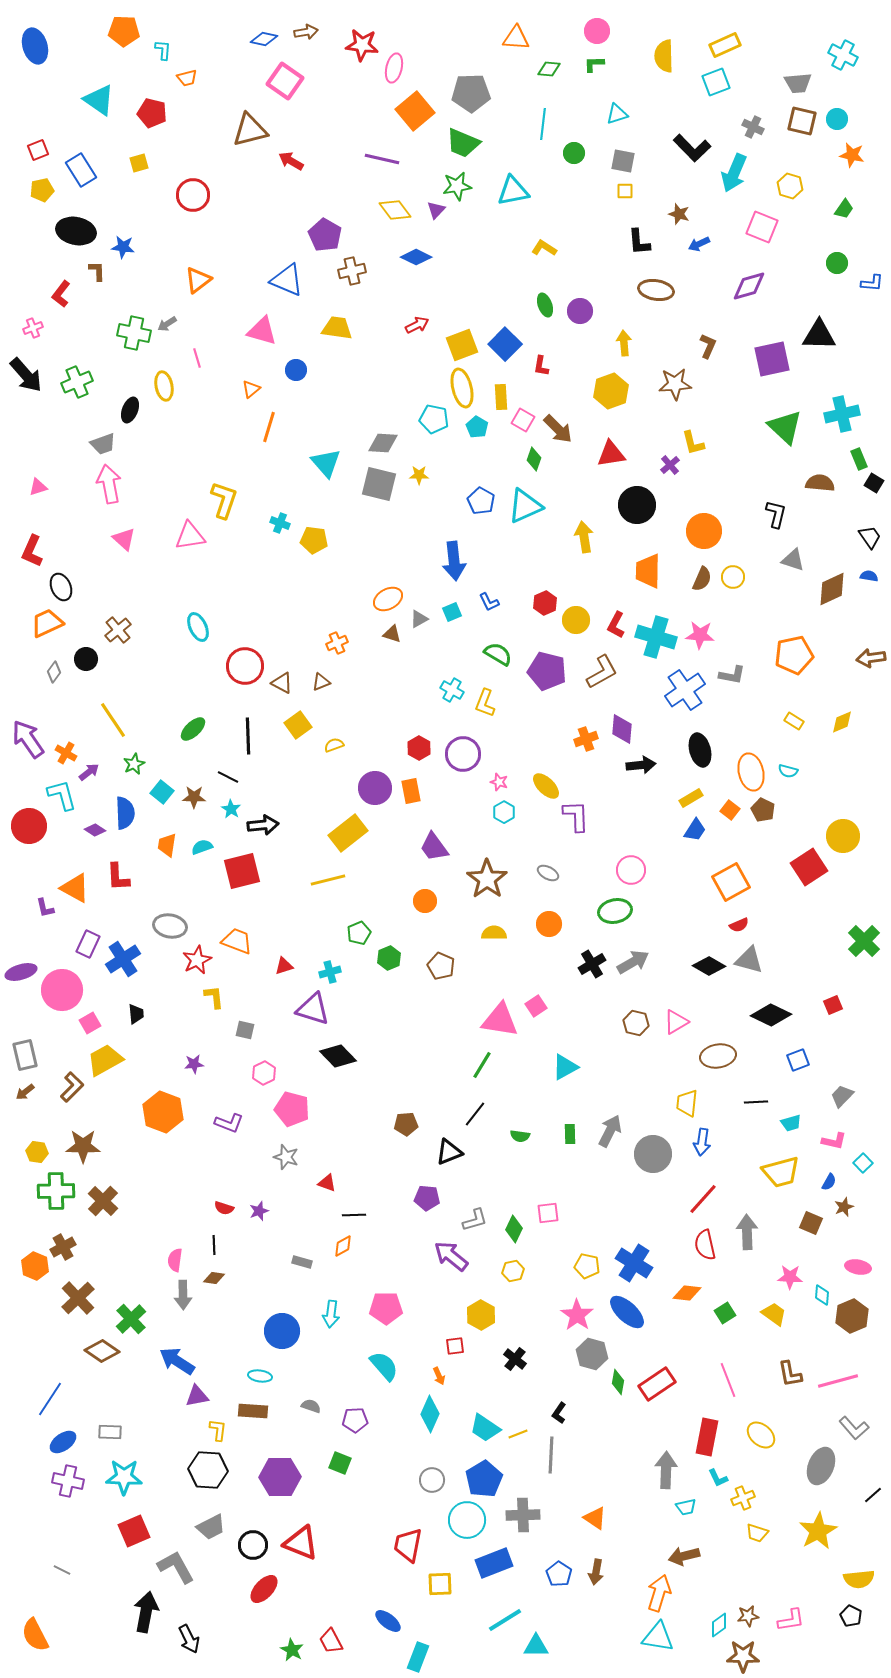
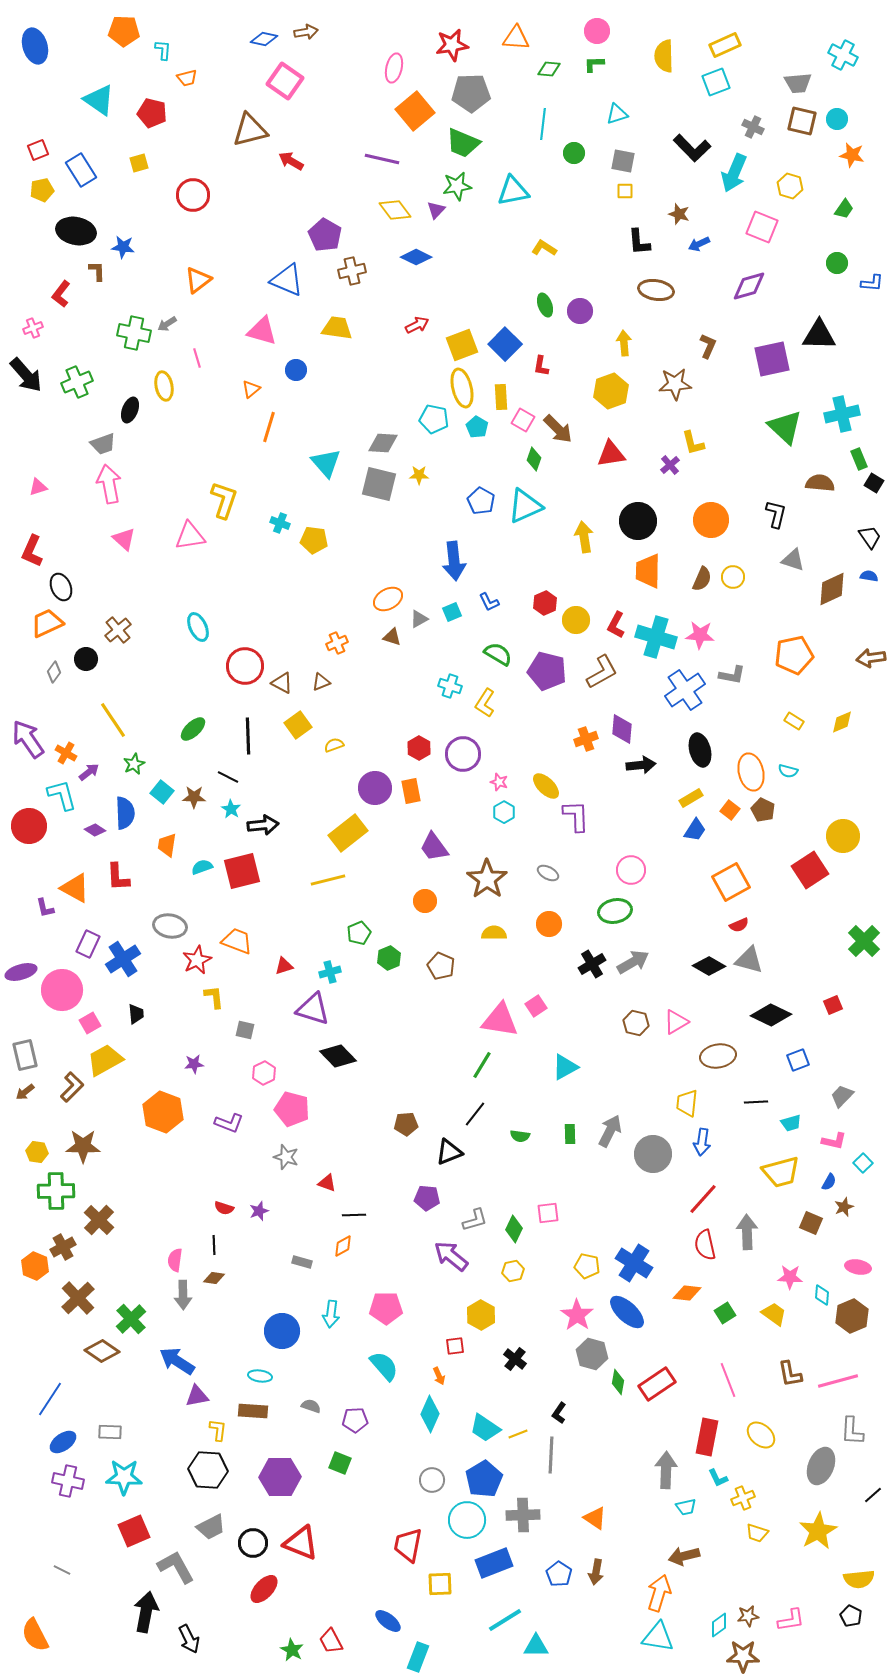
red star at (362, 45): moved 90 px right; rotated 16 degrees counterclockwise
black circle at (637, 505): moved 1 px right, 16 px down
orange circle at (704, 531): moved 7 px right, 11 px up
brown triangle at (392, 634): moved 3 px down
cyan cross at (452, 690): moved 2 px left, 4 px up; rotated 10 degrees counterclockwise
yellow L-shape at (485, 703): rotated 12 degrees clockwise
cyan semicircle at (202, 847): moved 20 px down
red square at (809, 867): moved 1 px right, 3 px down
brown cross at (103, 1201): moved 4 px left, 19 px down
gray L-shape at (854, 1428): moved 2 px left, 3 px down; rotated 44 degrees clockwise
black circle at (253, 1545): moved 2 px up
